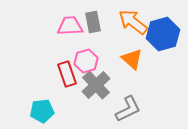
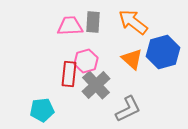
gray rectangle: rotated 15 degrees clockwise
blue hexagon: moved 18 px down
red rectangle: moved 2 px right; rotated 25 degrees clockwise
cyan pentagon: moved 1 px up
